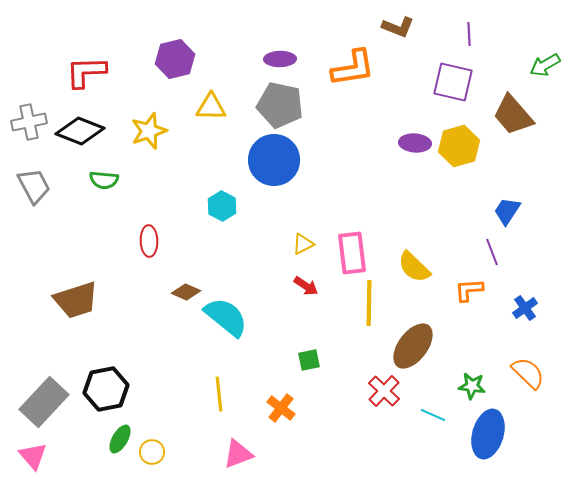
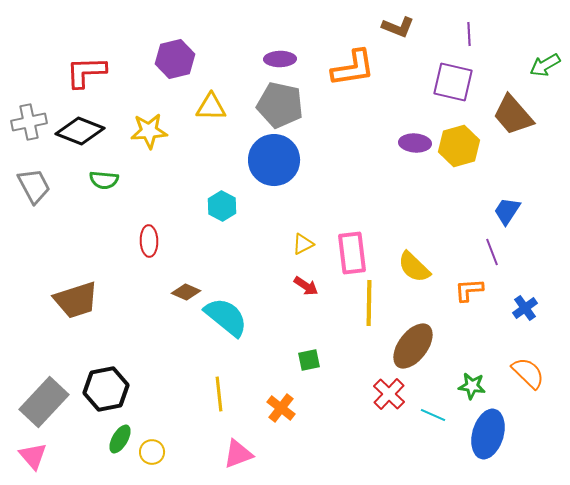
yellow star at (149, 131): rotated 15 degrees clockwise
red cross at (384, 391): moved 5 px right, 3 px down
